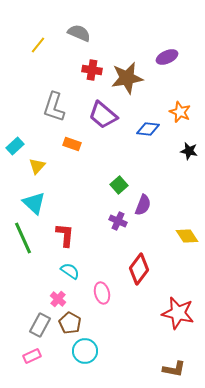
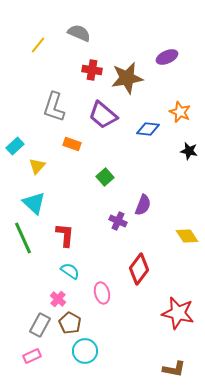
green square: moved 14 px left, 8 px up
